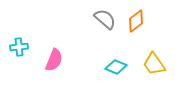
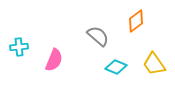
gray semicircle: moved 7 px left, 17 px down
